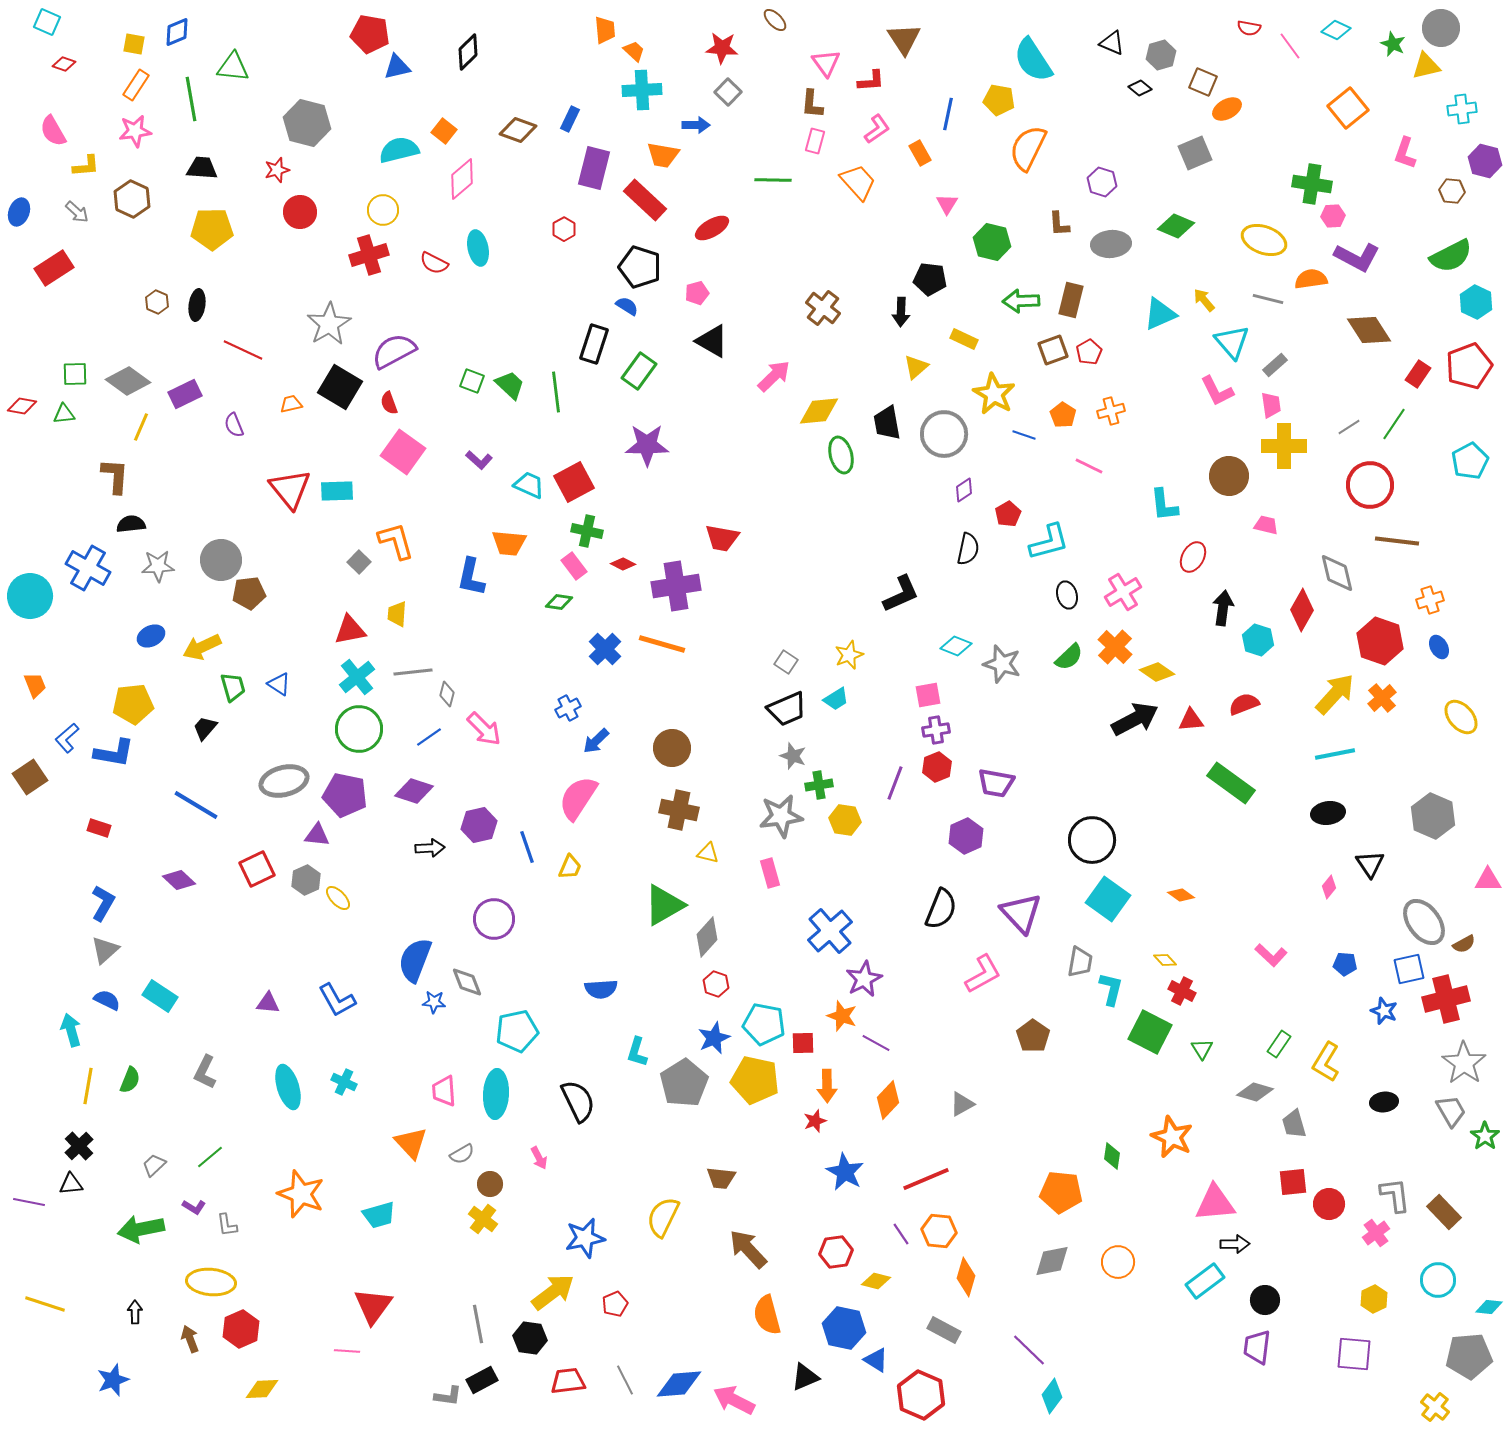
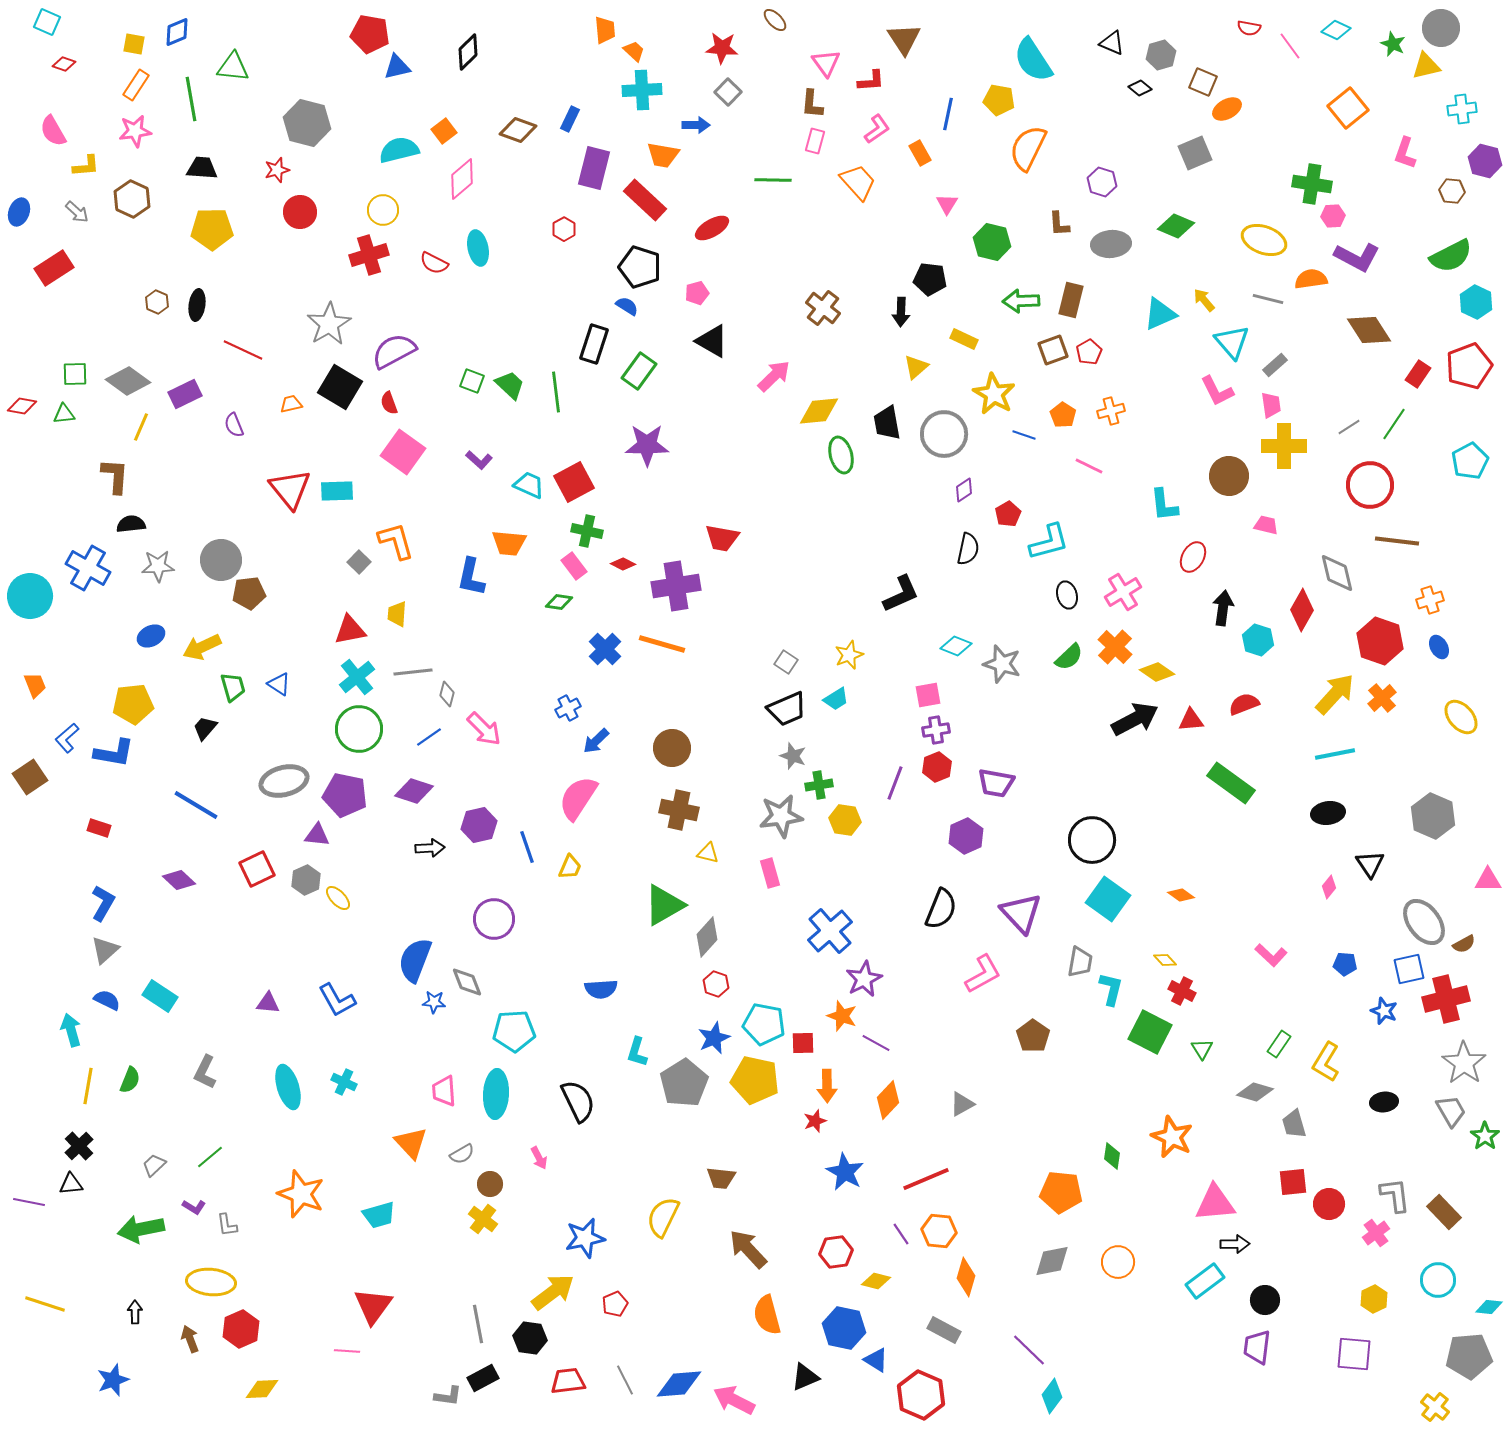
orange square at (444, 131): rotated 15 degrees clockwise
cyan pentagon at (517, 1031): moved 3 px left; rotated 9 degrees clockwise
black rectangle at (482, 1380): moved 1 px right, 2 px up
